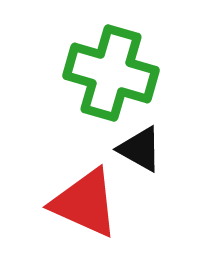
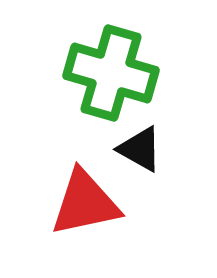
red triangle: rotated 36 degrees counterclockwise
